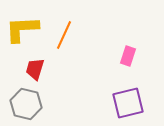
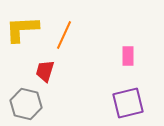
pink rectangle: rotated 18 degrees counterclockwise
red trapezoid: moved 10 px right, 2 px down
